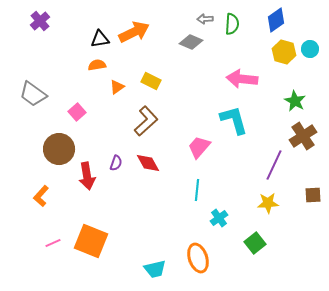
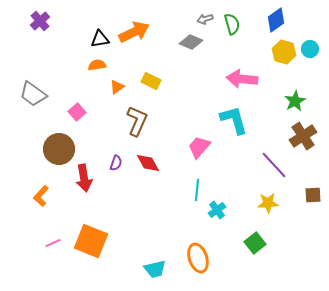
gray arrow: rotated 14 degrees counterclockwise
green semicircle: rotated 20 degrees counterclockwise
green star: rotated 15 degrees clockwise
brown L-shape: moved 9 px left; rotated 24 degrees counterclockwise
purple line: rotated 68 degrees counterclockwise
red arrow: moved 3 px left, 2 px down
cyan cross: moved 2 px left, 8 px up
